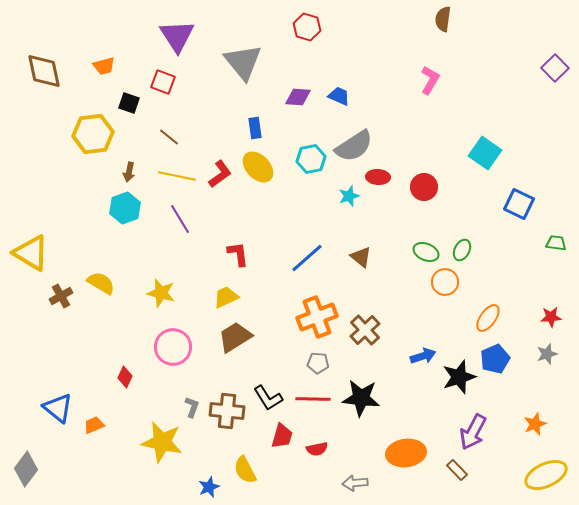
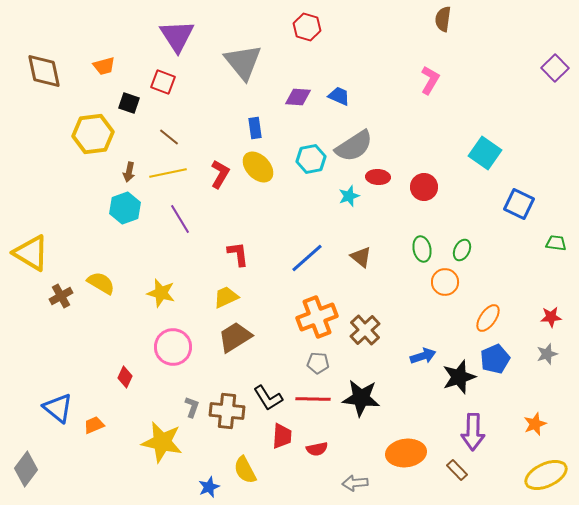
red L-shape at (220, 174): rotated 24 degrees counterclockwise
yellow line at (177, 176): moved 9 px left, 3 px up; rotated 24 degrees counterclockwise
green ellipse at (426, 252): moved 4 px left, 3 px up; rotated 55 degrees clockwise
purple arrow at (473, 432): rotated 27 degrees counterclockwise
red trapezoid at (282, 436): rotated 12 degrees counterclockwise
